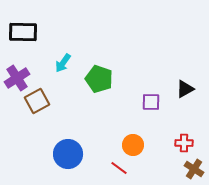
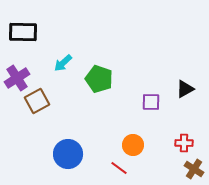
cyan arrow: rotated 12 degrees clockwise
